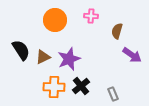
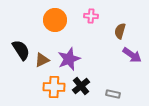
brown semicircle: moved 3 px right
brown triangle: moved 1 px left, 3 px down
gray rectangle: rotated 56 degrees counterclockwise
